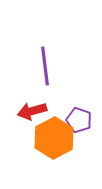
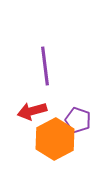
purple pentagon: moved 1 px left
orange hexagon: moved 1 px right, 1 px down
